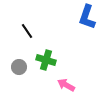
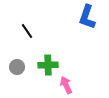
green cross: moved 2 px right, 5 px down; rotated 18 degrees counterclockwise
gray circle: moved 2 px left
pink arrow: rotated 36 degrees clockwise
